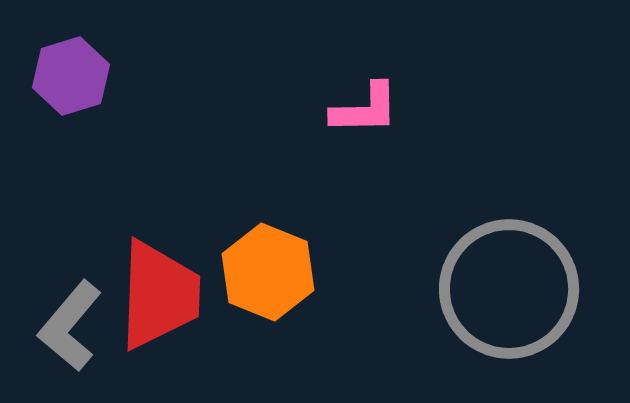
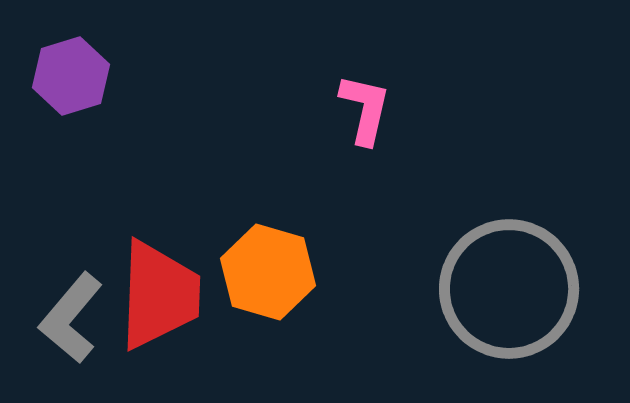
pink L-shape: rotated 76 degrees counterclockwise
orange hexagon: rotated 6 degrees counterclockwise
gray L-shape: moved 1 px right, 8 px up
